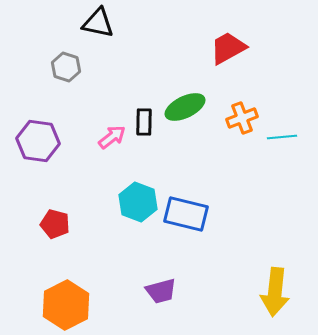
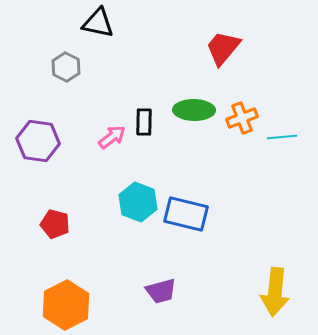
red trapezoid: moved 5 px left; rotated 21 degrees counterclockwise
gray hexagon: rotated 8 degrees clockwise
green ellipse: moved 9 px right, 3 px down; rotated 27 degrees clockwise
